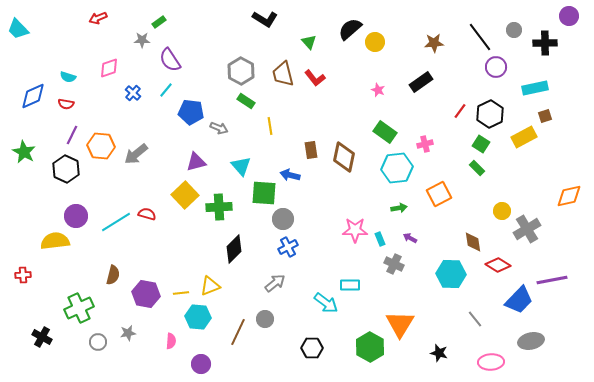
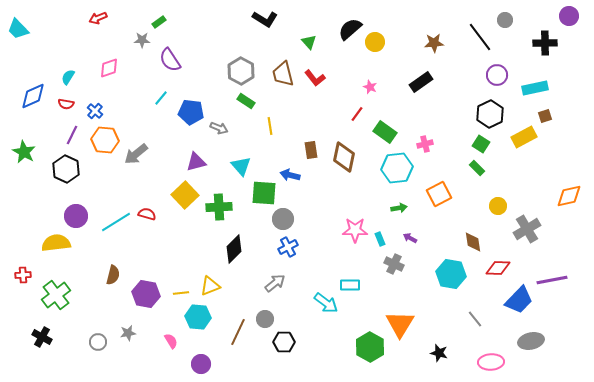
gray circle at (514, 30): moved 9 px left, 10 px up
purple circle at (496, 67): moved 1 px right, 8 px down
cyan semicircle at (68, 77): rotated 105 degrees clockwise
cyan line at (166, 90): moved 5 px left, 8 px down
pink star at (378, 90): moved 8 px left, 3 px up
blue cross at (133, 93): moved 38 px left, 18 px down
red line at (460, 111): moved 103 px left, 3 px down
orange hexagon at (101, 146): moved 4 px right, 6 px up
yellow circle at (502, 211): moved 4 px left, 5 px up
yellow semicircle at (55, 241): moved 1 px right, 2 px down
red diamond at (498, 265): moved 3 px down; rotated 30 degrees counterclockwise
cyan hexagon at (451, 274): rotated 8 degrees clockwise
green cross at (79, 308): moved 23 px left, 13 px up; rotated 12 degrees counterclockwise
pink semicircle at (171, 341): rotated 35 degrees counterclockwise
black hexagon at (312, 348): moved 28 px left, 6 px up
